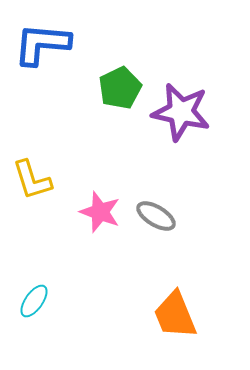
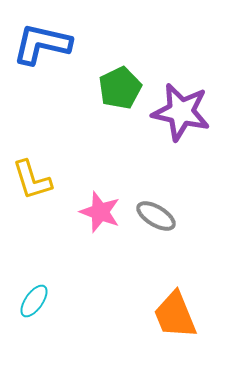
blue L-shape: rotated 8 degrees clockwise
